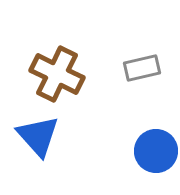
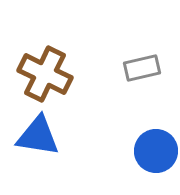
brown cross: moved 12 px left
blue triangle: rotated 39 degrees counterclockwise
